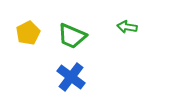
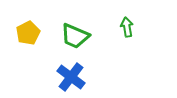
green arrow: rotated 72 degrees clockwise
green trapezoid: moved 3 px right
